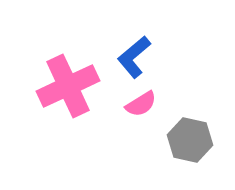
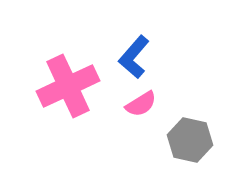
blue L-shape: rotated 9 degrees counterclockwise
